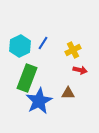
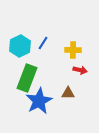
yellow cross: rotated 28 degrees clockwise
